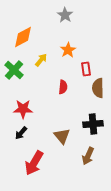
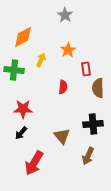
yellow arrow: rotated 16 degrees counterclockwise
green cross: rotated 36 degrees counterclockwise
